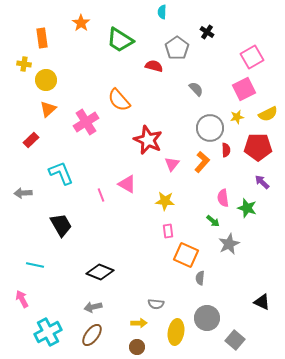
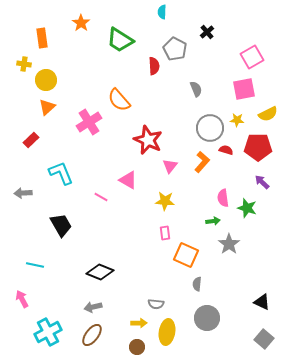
black cross at (207, 32): rotated 16 degrees clockwise
gray pentagon at (177, 48): moved 2 px left, 1 px down; rotated 10 degrees counterclockwise
red semicircle at (154, 66): rotated 72 degrees clockwise
gray semicircle at (196, 89): rotated 21 degrees clockwise
pink square at (244, 89): rotated 15 degrees clockwise
orange triangle at (48, 109): moved 1 px left, 2 px up
yellow star at (237, 117): moved 3 px down; rotated 16 degrees clockwise
pink cross at (86, 122): moved 3 px right
red semicircle at (226, 150): rotated 72 degrees counterclockwise
pink triangle at (172, 164): moved 2 px left, 2 px down
pink triangle at (127, 184): moved 1 px right, 4 px up
pink line at (101, 195): moved 2 px down; rotated 40 degrees counterclockwise
green arrow at (213, 221): rotated 48 degrees counterclockwise
pink rectangle at (168, 231): moved 3 px left, 2 px down
gray star at (229, 244): rotated 10 degrees counterclockwise
gray semicircle at (200, 278): moved 3 px left, 6 px down
yellow ellipse at (176, 332): moved 9 px left
gray square at (235, 340): moved 29 px right, 1 px up
